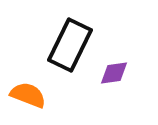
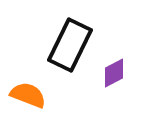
purple diamond: rotated 20 degrees counterclockwise
